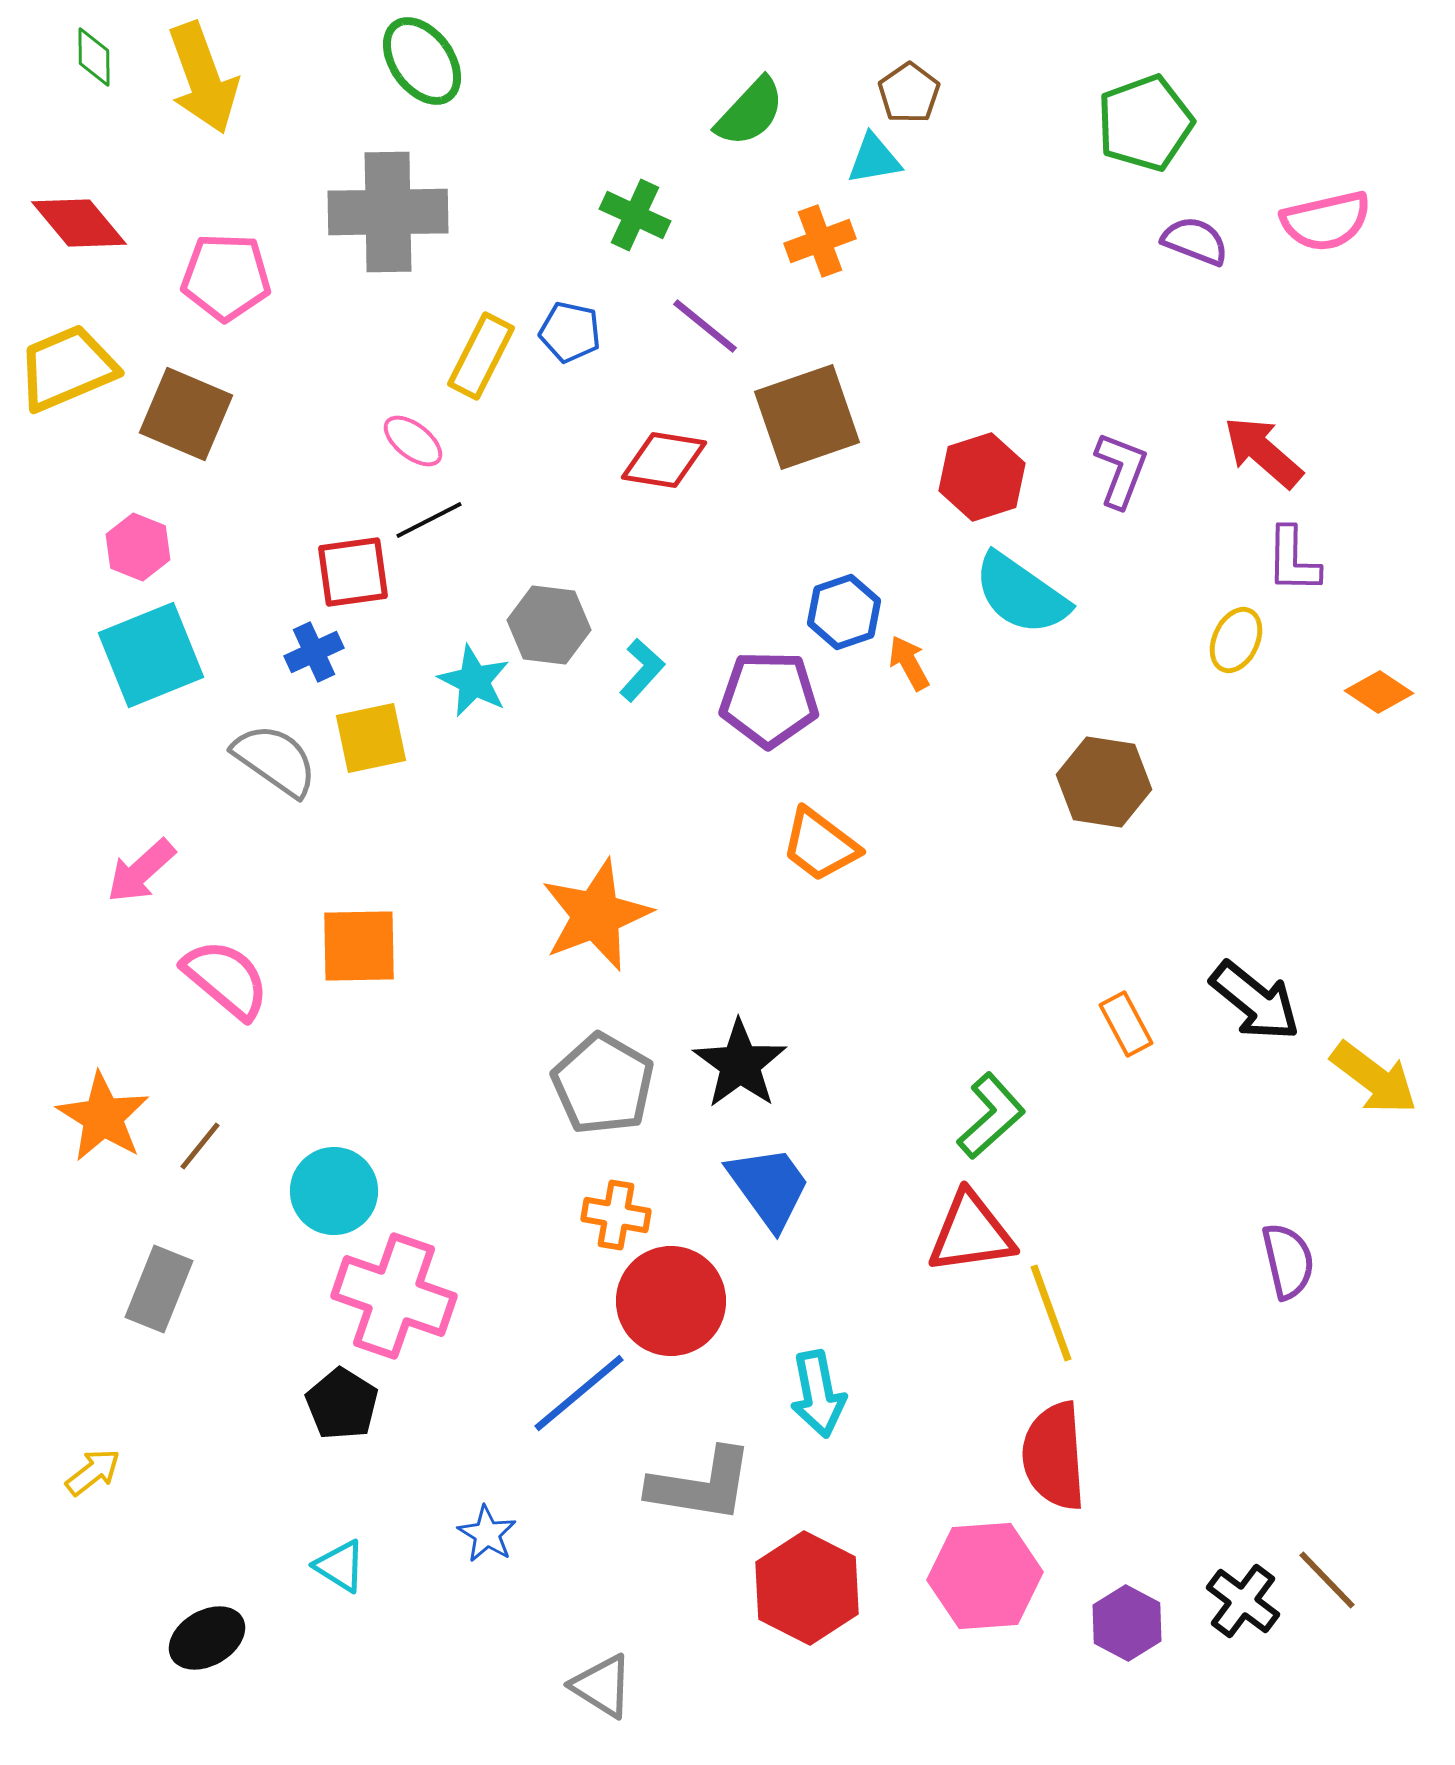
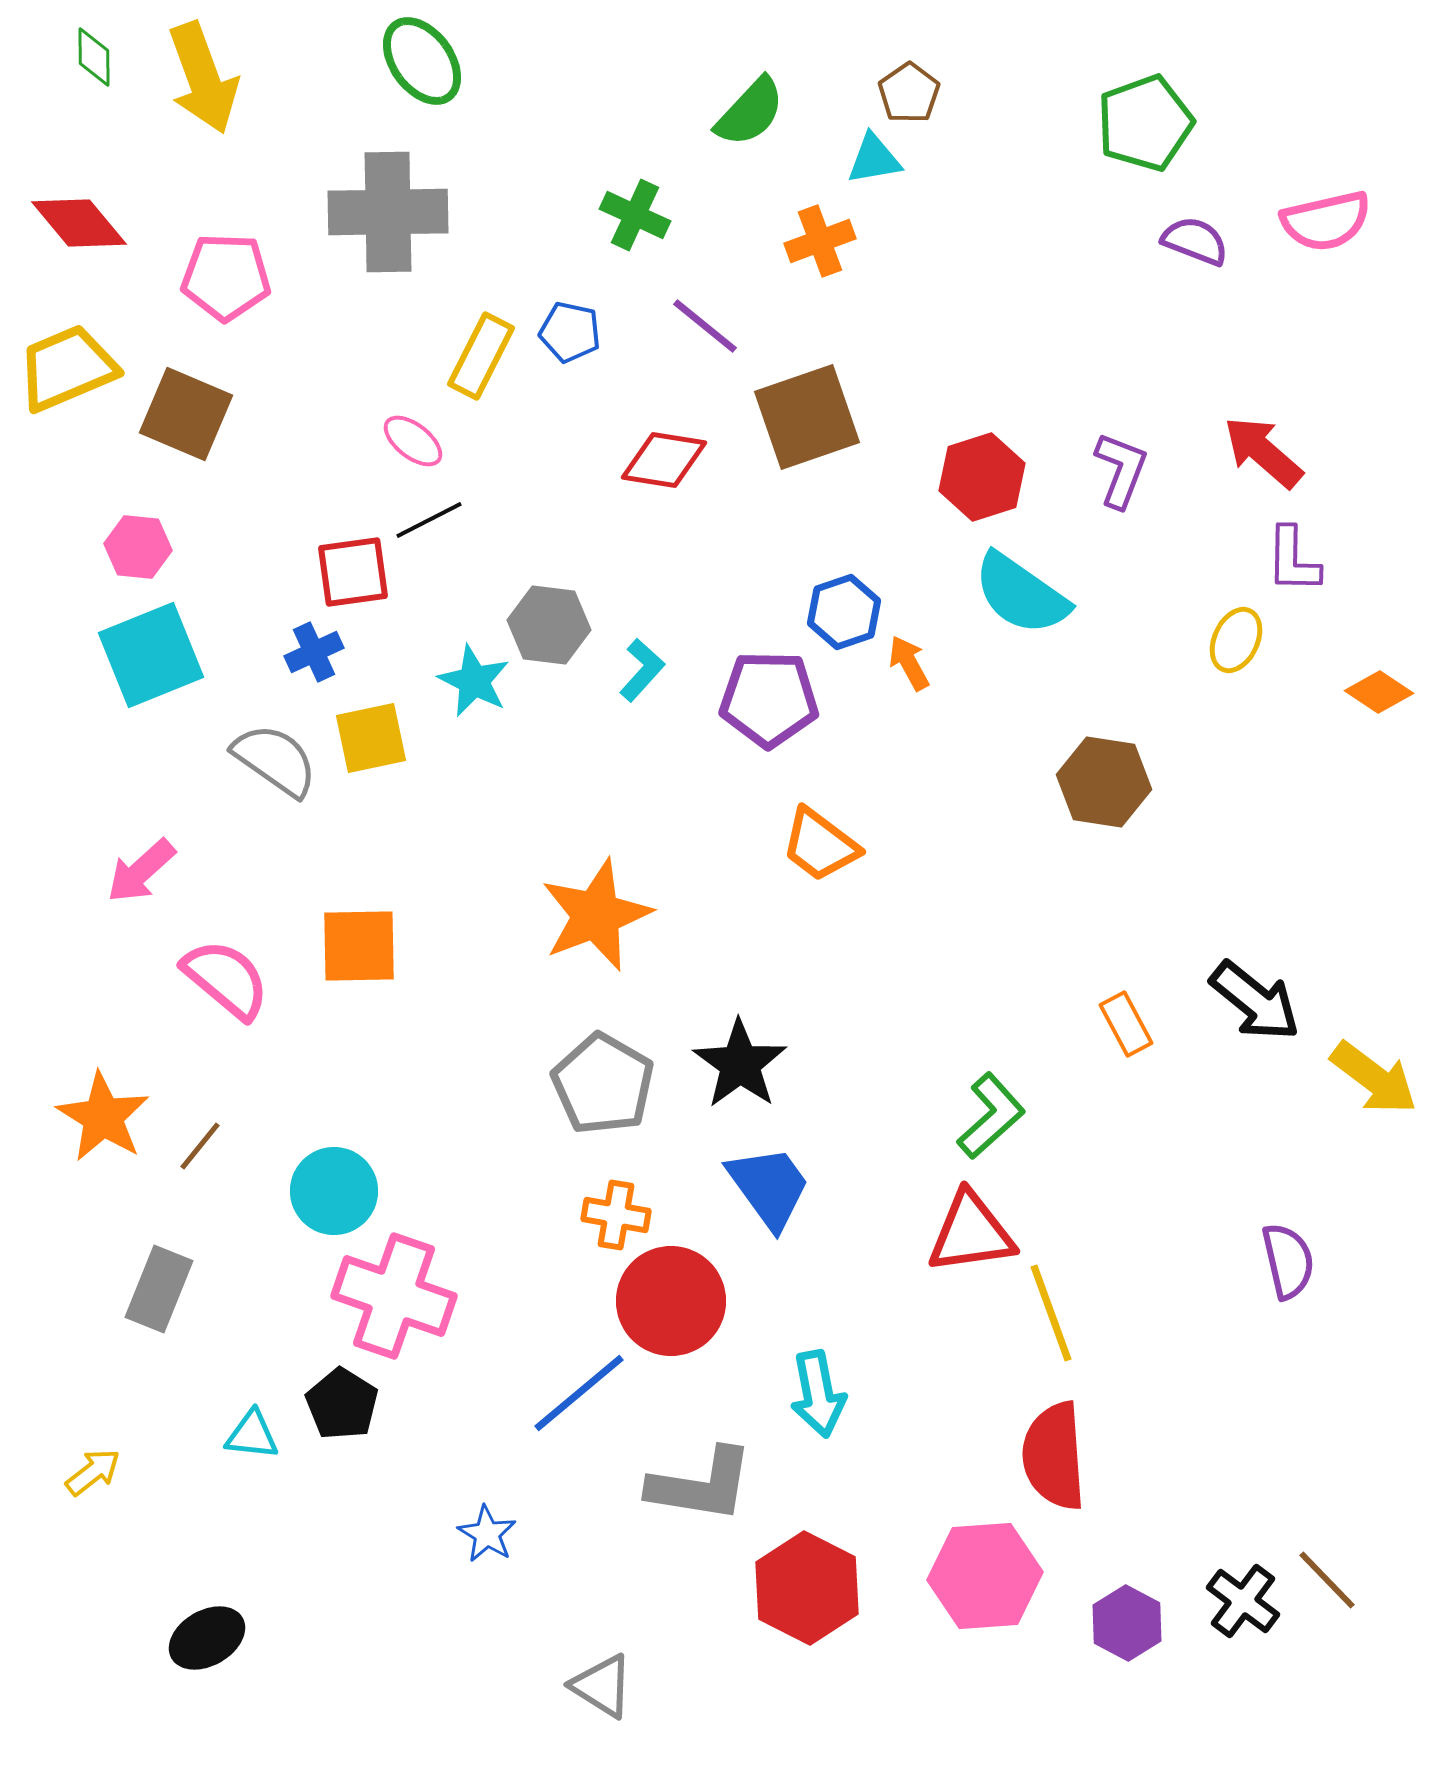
pink hexagon at (138, 547): rotated 16 degrees counterclockwise
cyan triangle at (340, 1566): moved 88 px left, 131 px up; rotated 26 degrees counterclockwise
